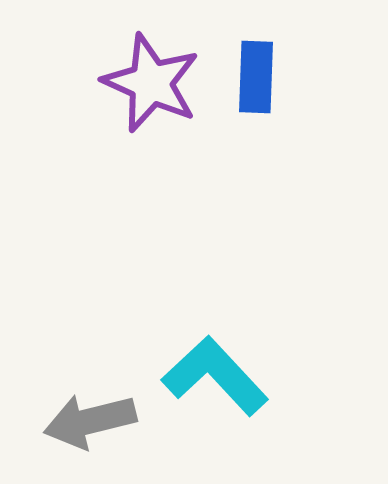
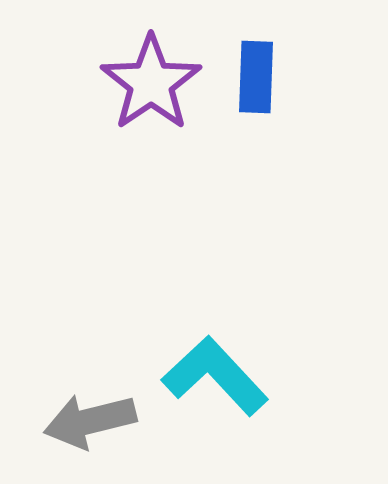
purple star: rotated 14 degrees clockwise
